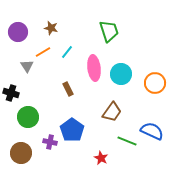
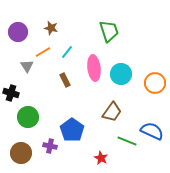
brown rectangle: moved 3 px left, 9 px up
purple cross: moved 4 px down
